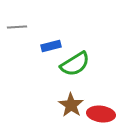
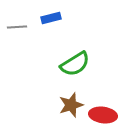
blue rectangle: moved 28 px up
brown star: rotated 20 degrees clockwise
red ellipse: moved 2 px right, 1 px down
